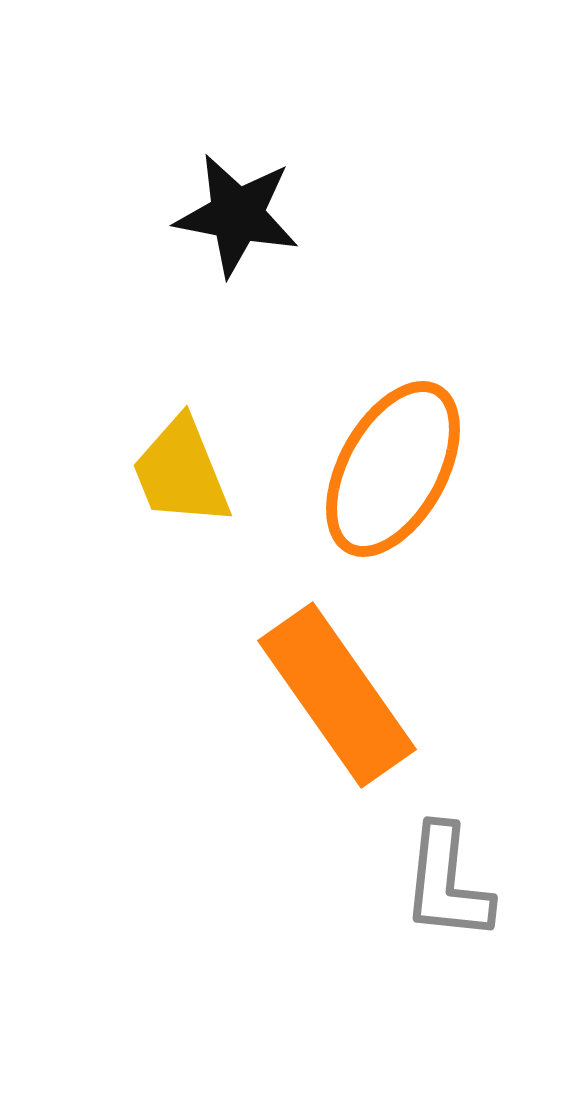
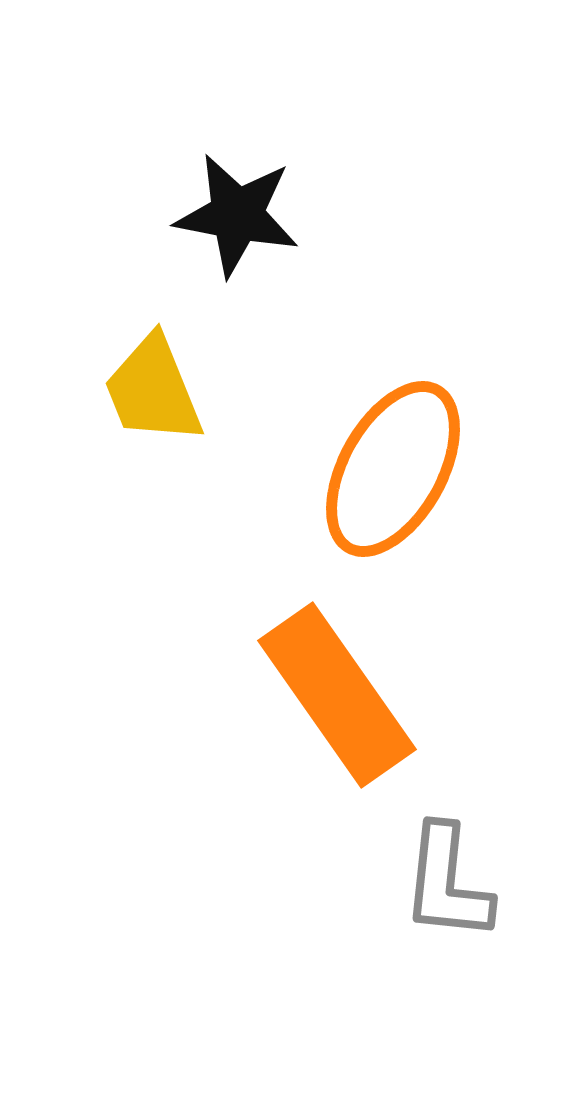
yellow trapezoid: moved 28 px left, 82 px up
